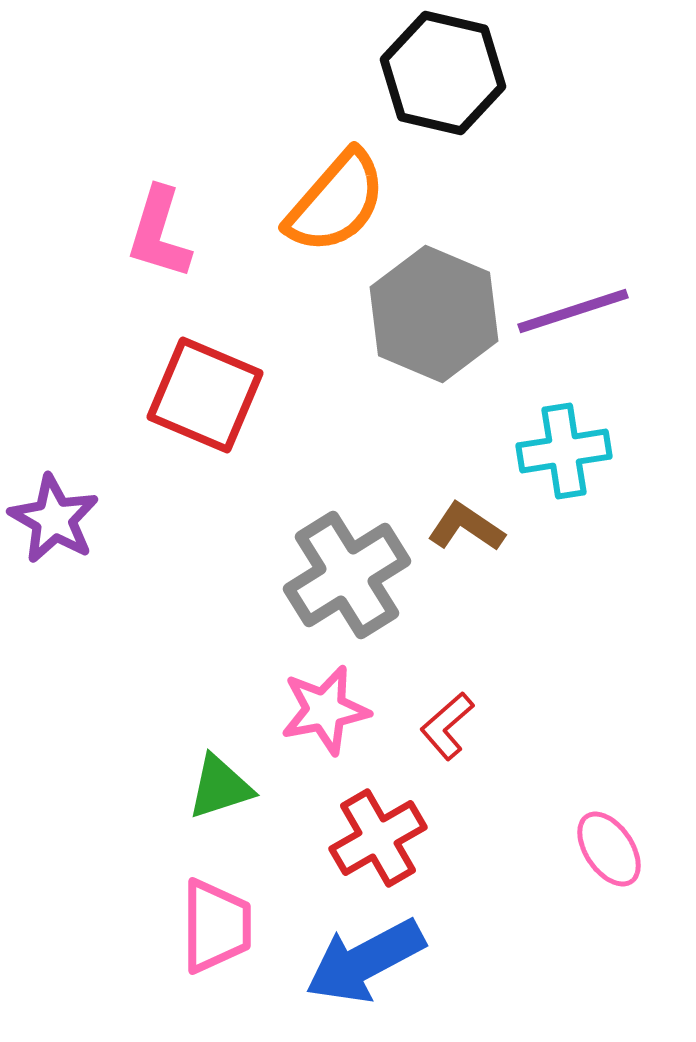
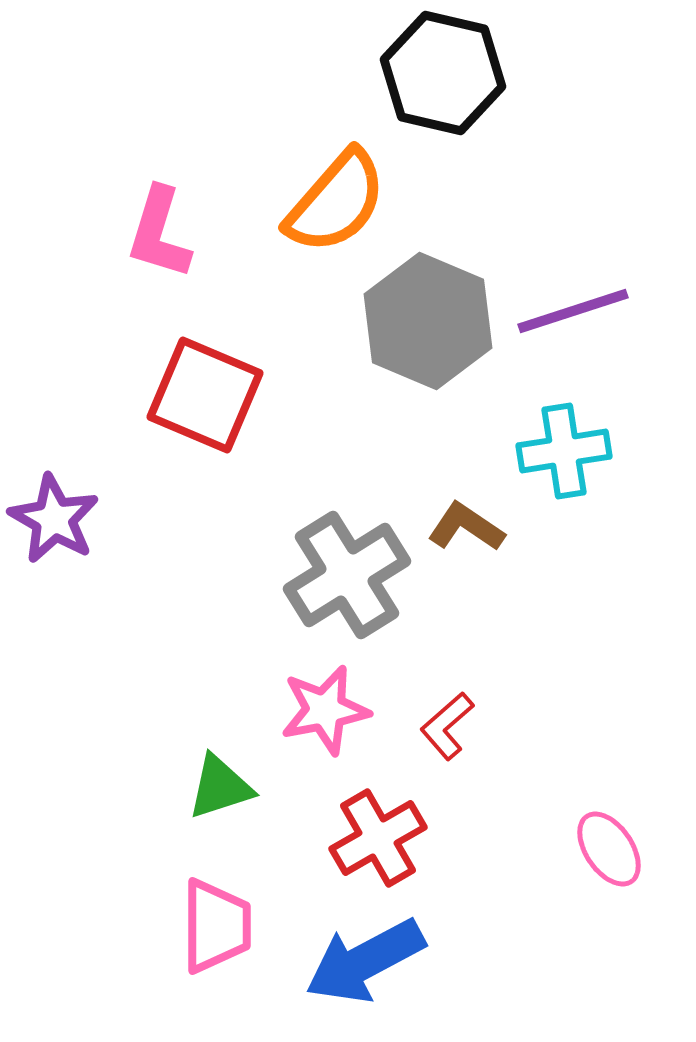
gray hexagon: moved 6 px left, 7 px down
